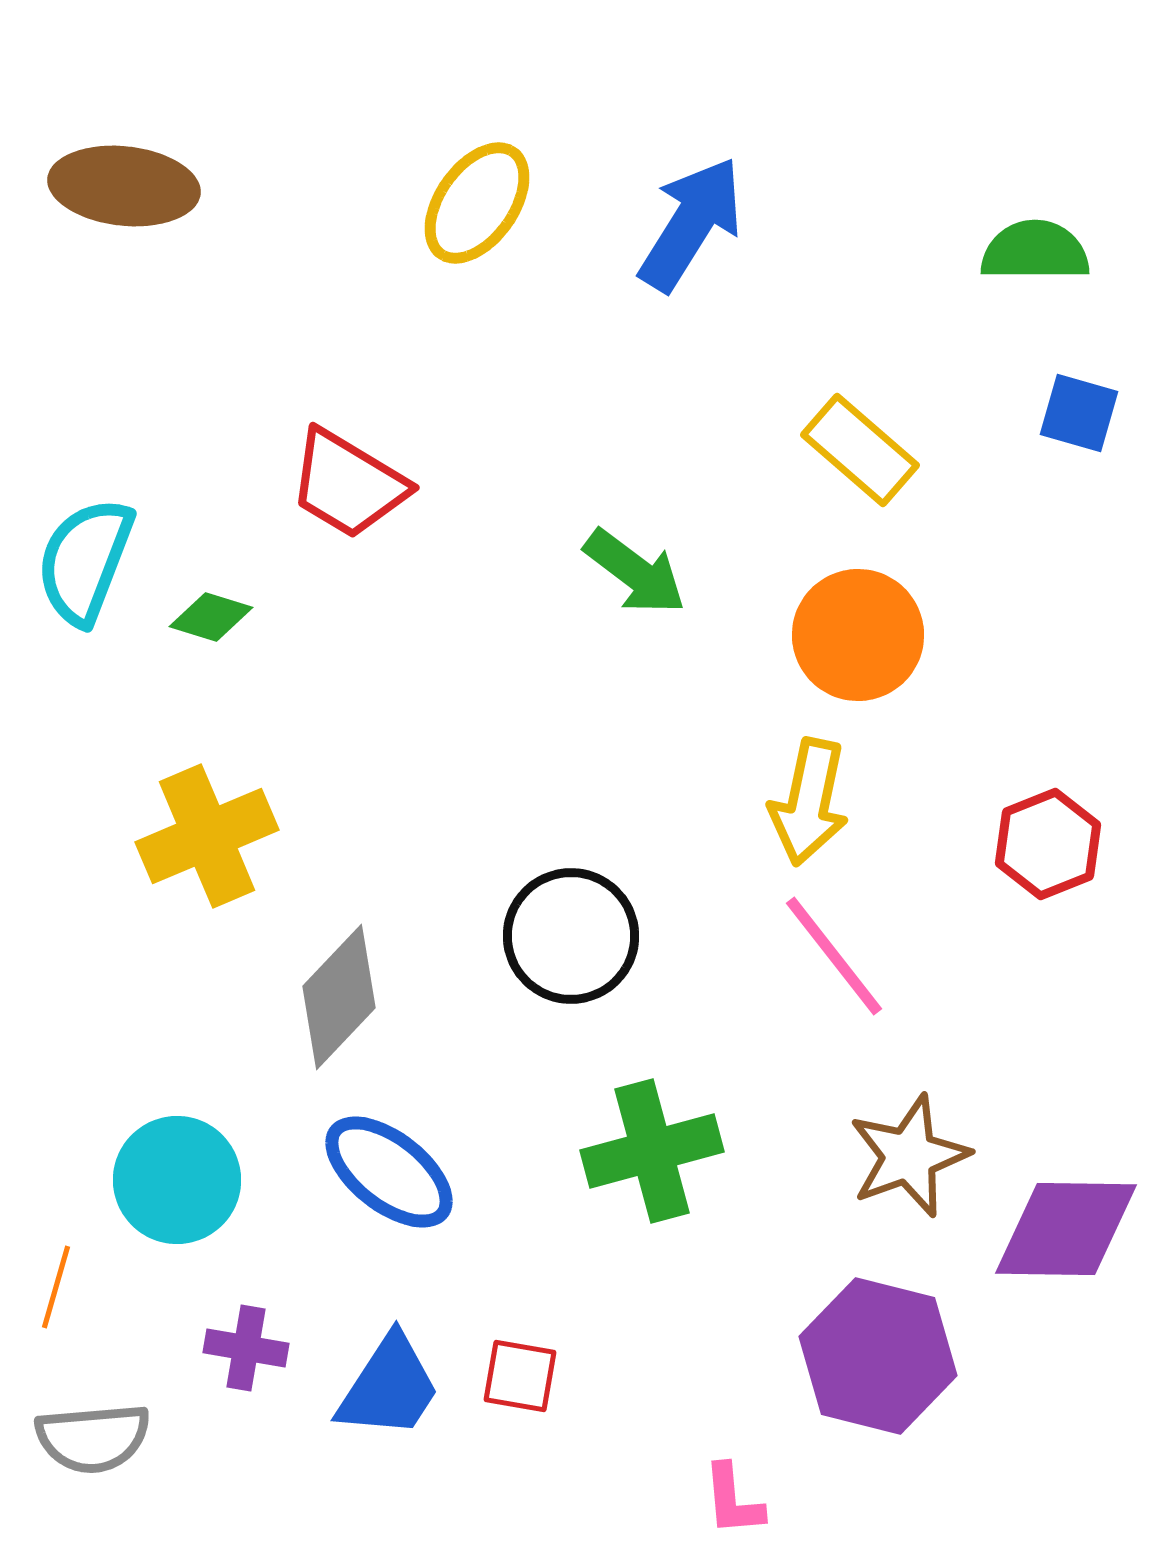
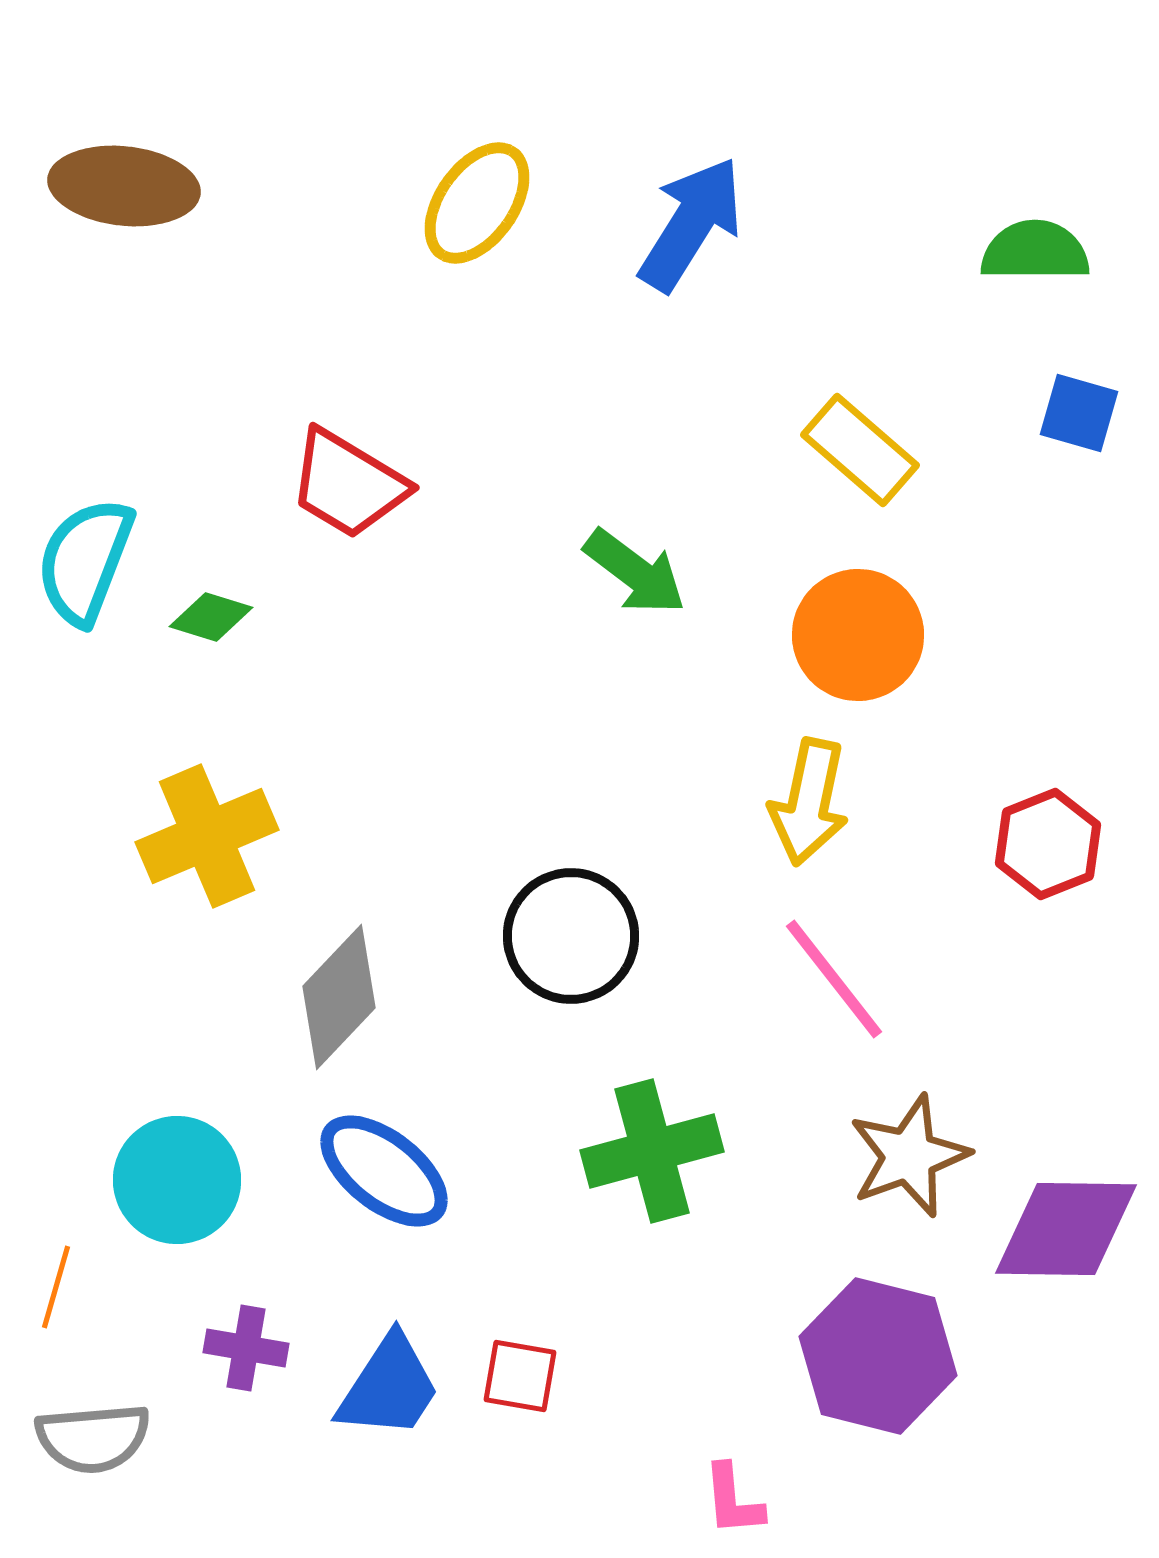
pink line: moved 23 px down
blue ellipse: moved 5 px left, 1 px up
